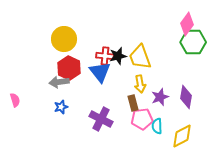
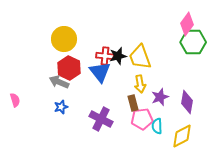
gray arrow: rotated 30 degrees clockwise
purple diamond: moved 1 px right, 5 px down
